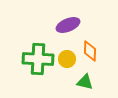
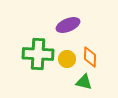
orange diamond: moved 6 px down
green cross: moved 5 px up
green triangle: moved 1 px left
